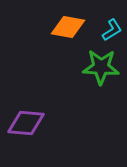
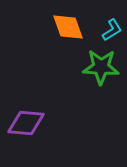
orange diamond: rotated 60 degrees clockwise
